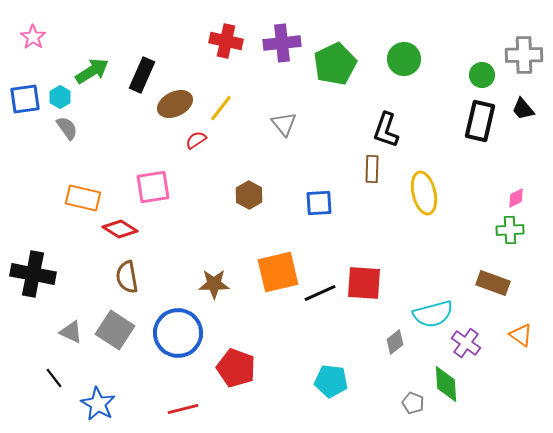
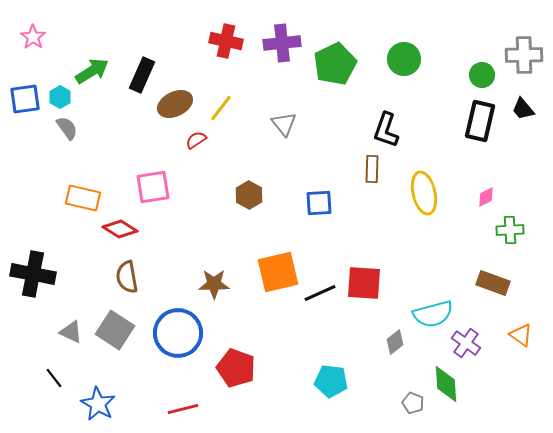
pink diamond at (516, 198): moved 30 px left, 1 px up
